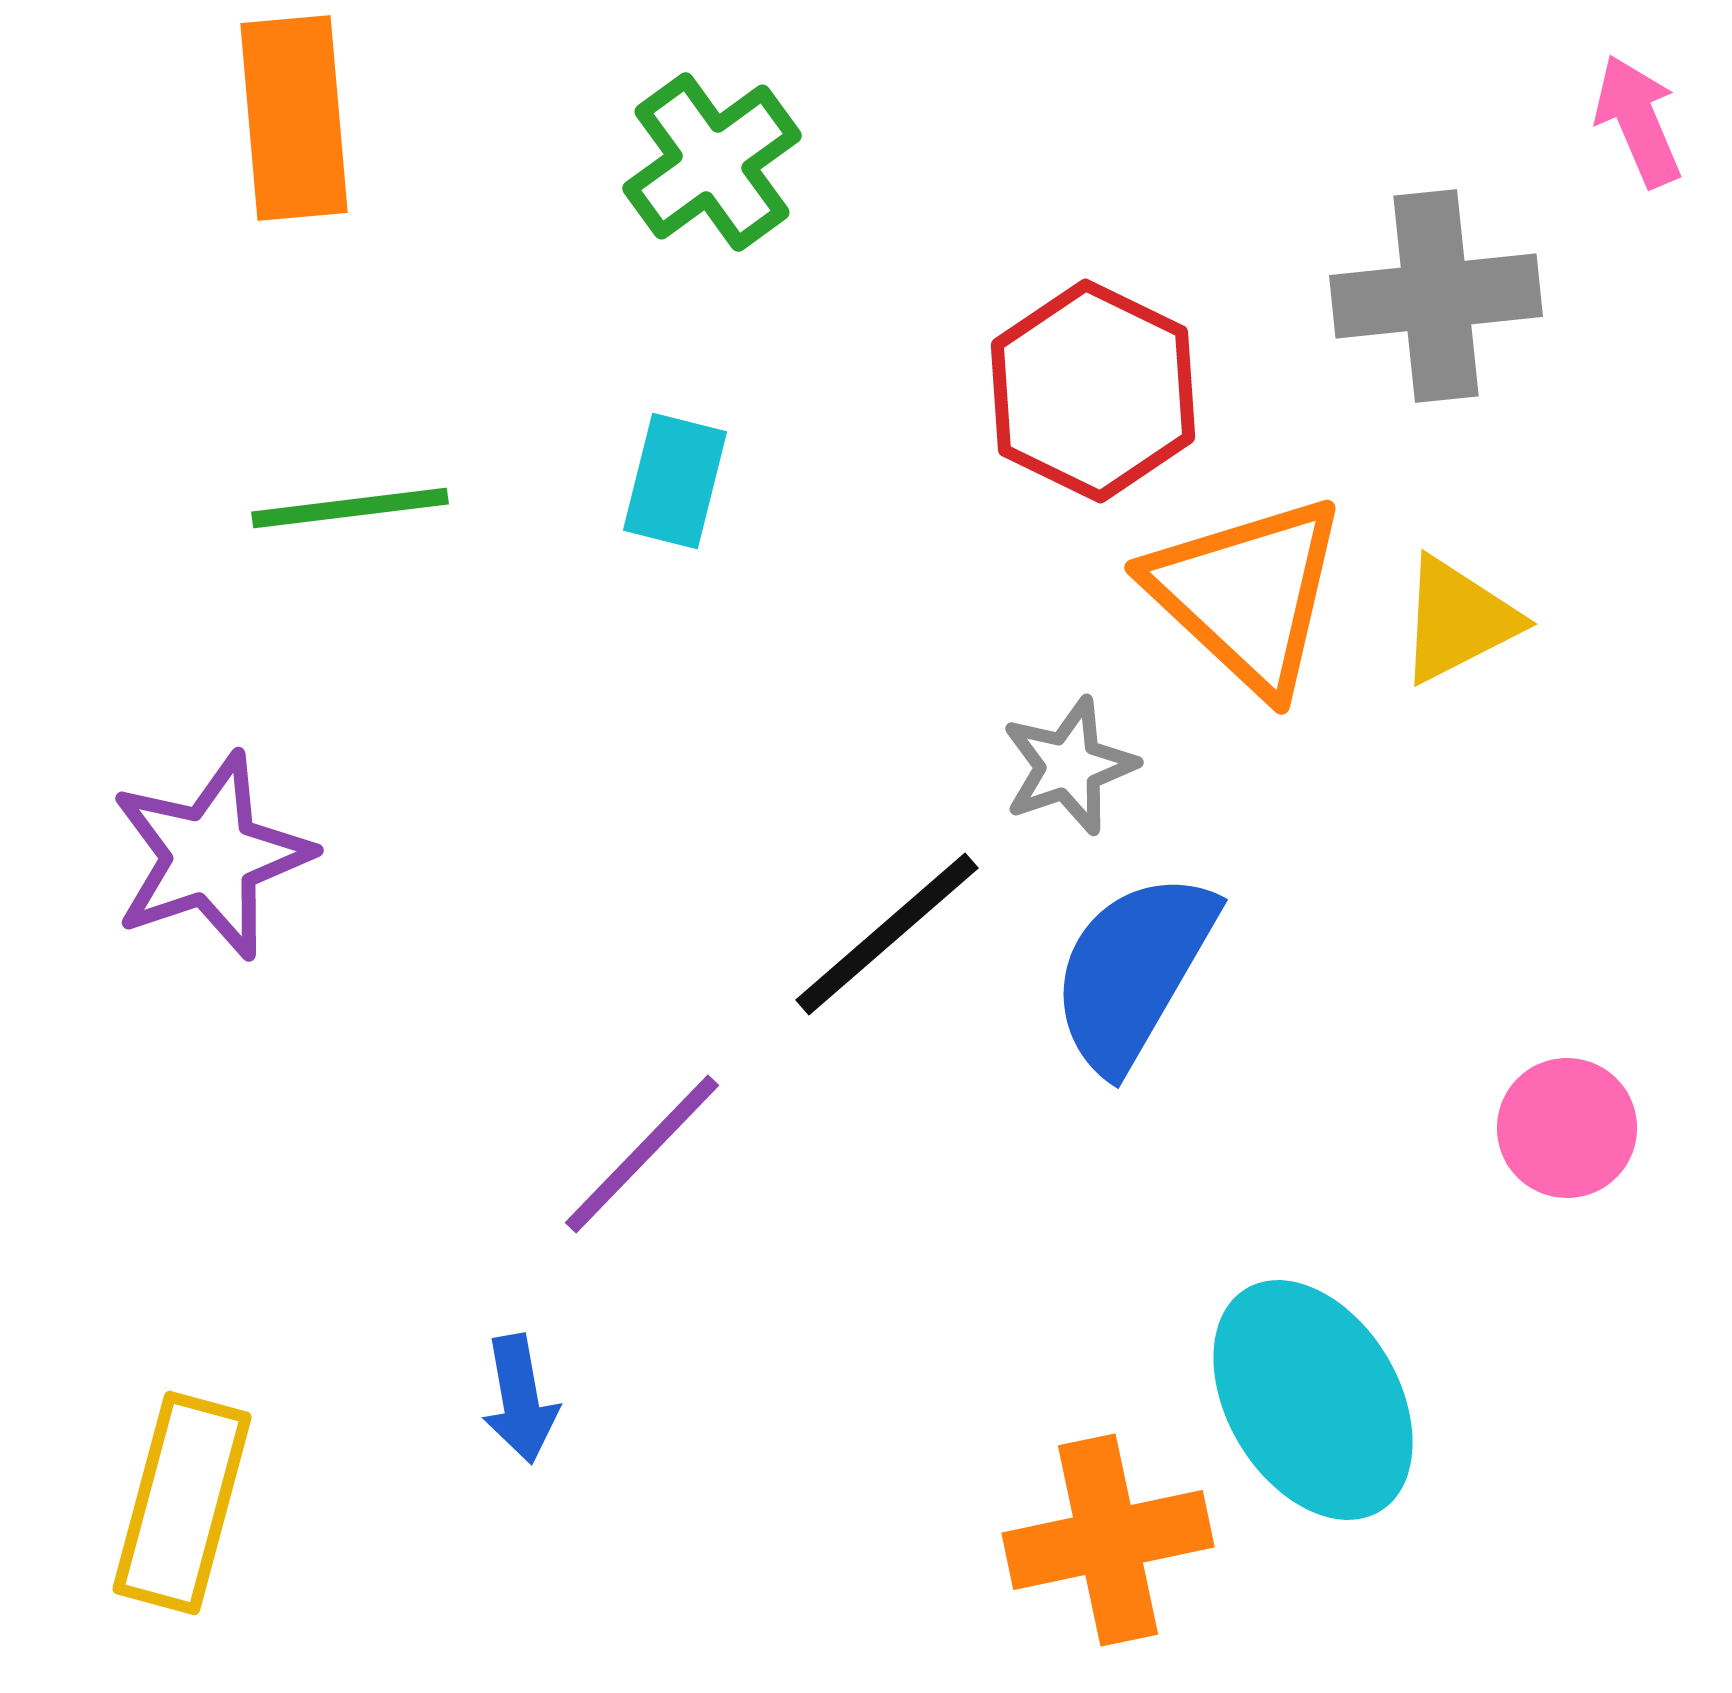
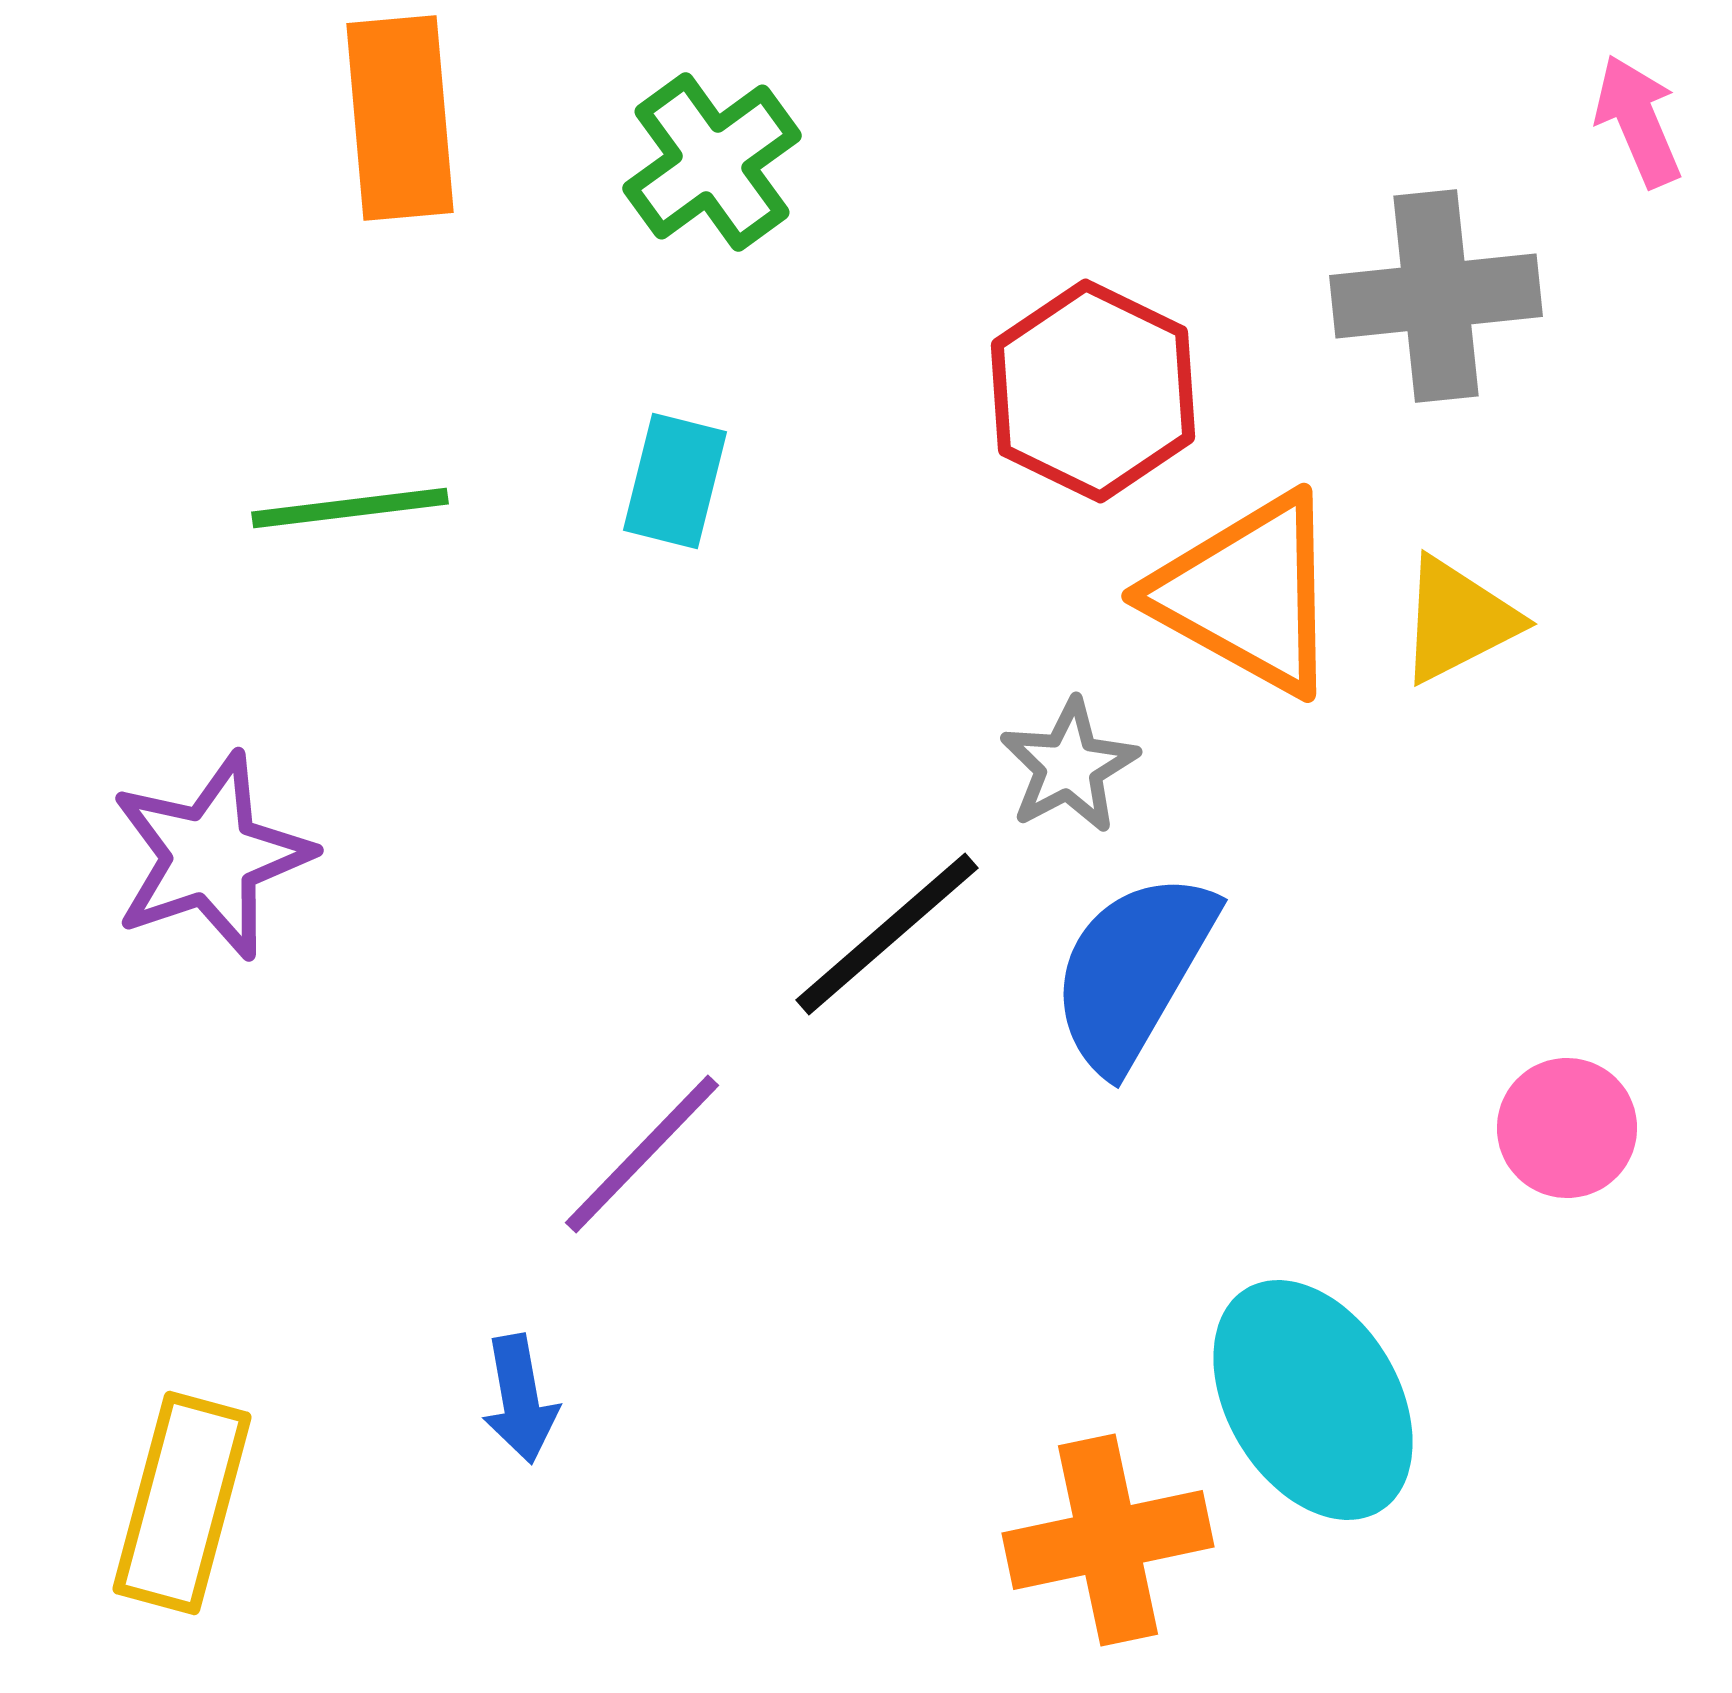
orange rectangle: moved 106 px right
orange triangle: rotated 14 degrees counterclockwise
gray star: rotated 9 degrees counterclockwise
